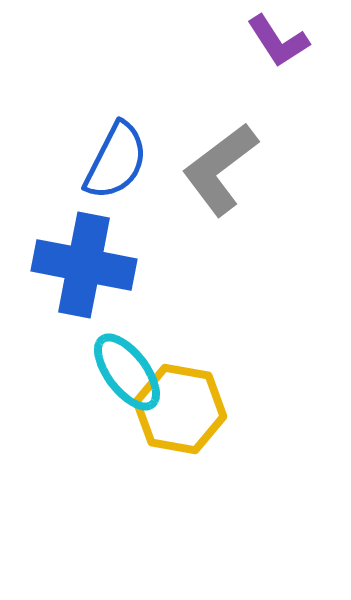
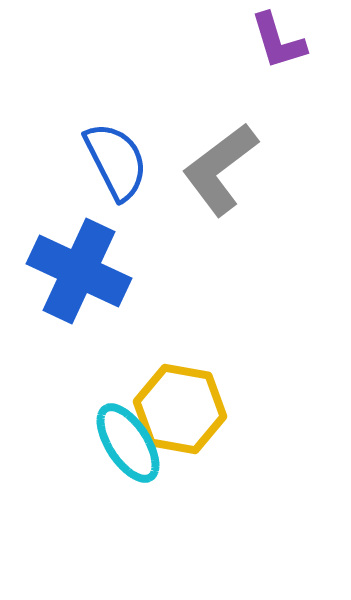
purple L-shape: rotated 16 degrees clockwise
blue semicircle: rotated 54 degrees counterclockwise
blue cross: moved 5 px left, 6 px down; rotated 14 degrees clockwise
cyan ellipse: moved 1 px right, 71 px down; rotated 4 degrees clockwise
